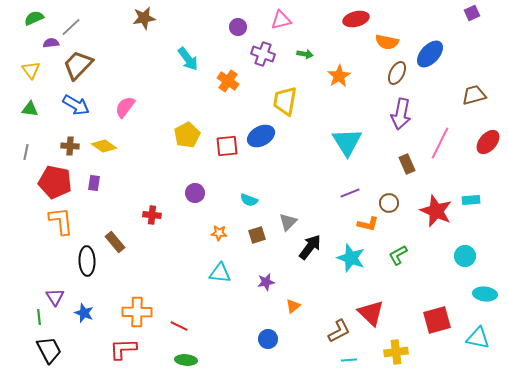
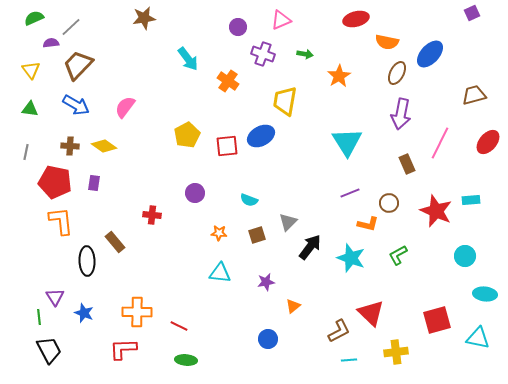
pink triangle at (281, 20): rotated 10 degrees counterclockwise
